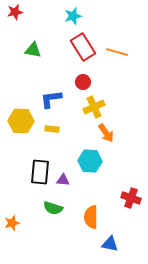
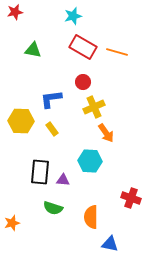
red rectangle: rotated 28 degrees counterclockwise
yellow rectangle: rotated 48 degrees clockwise
